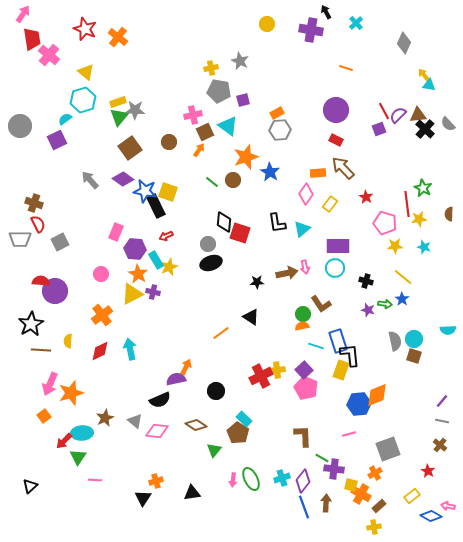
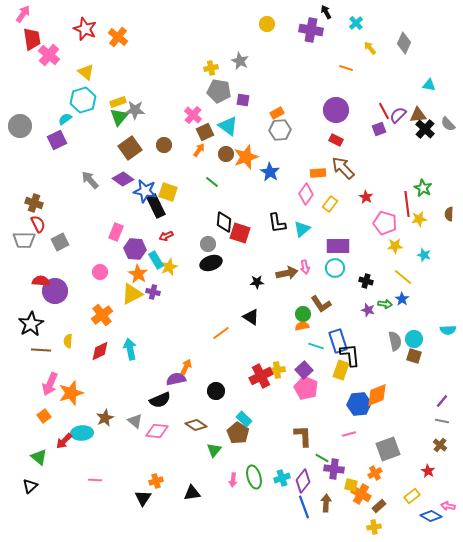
yellow arrow at (424, 75): moved 54 px left, 27 px up
purple square at (243, 100): rotated 24 degrees clockwise
pink cross at (193, 115): rotated 36 degrees counterclockwise
brown circle at (169, 142): moved 5 px left, 3 px down
brown circle at (233, 180): moved 7 px left, 26 px up
gray trapezoid at (20, 239): moved 4 px right, 1 px down
cyan star at (424, 247): moved 8 px down
pink circle at (101, 274): moved 1 px left, 2 px up
green triangle at (78, 457): moved 39 px left; rotated 24 degrees counterclockwise
green ellipse at (251, 479): moved 3 px right, 2 px up; rotated 10 degrees clockwise
